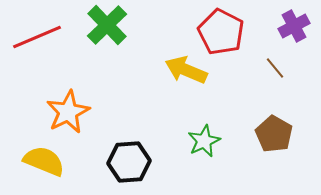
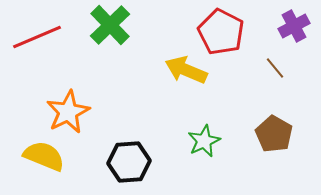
green cross: moved 3 px right
yellow semicircle: moved 5 px up
